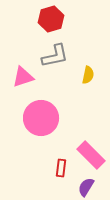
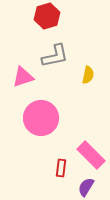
red hexagon: moved 4 px left, 3 px up
